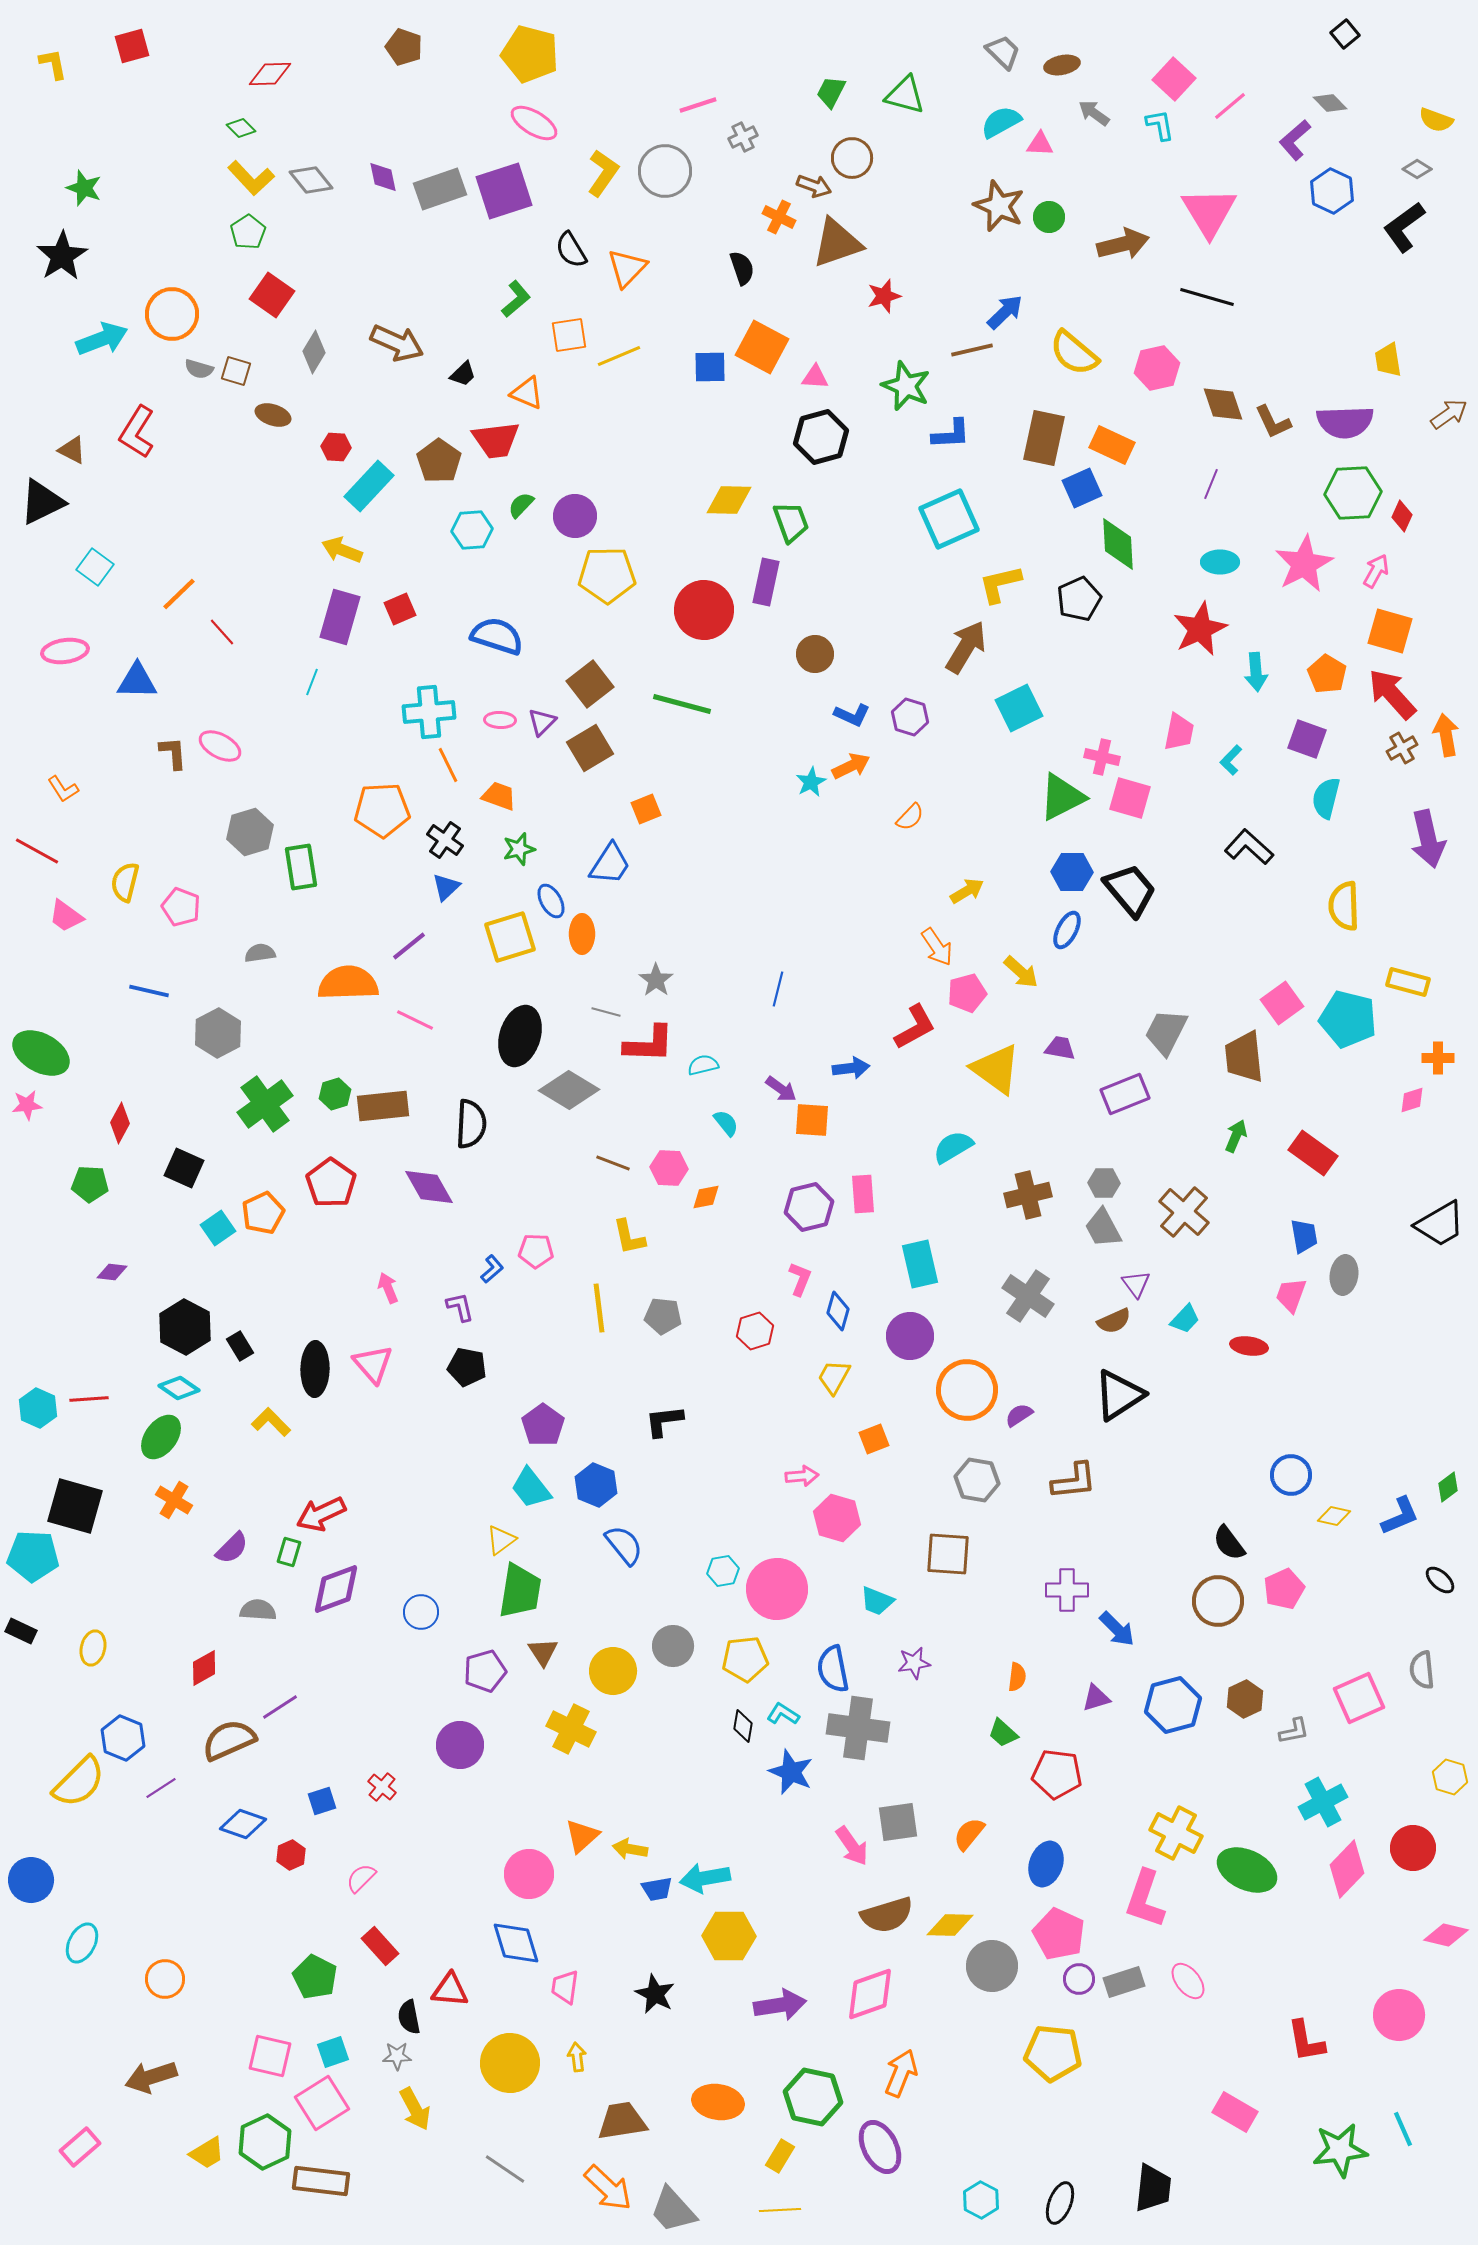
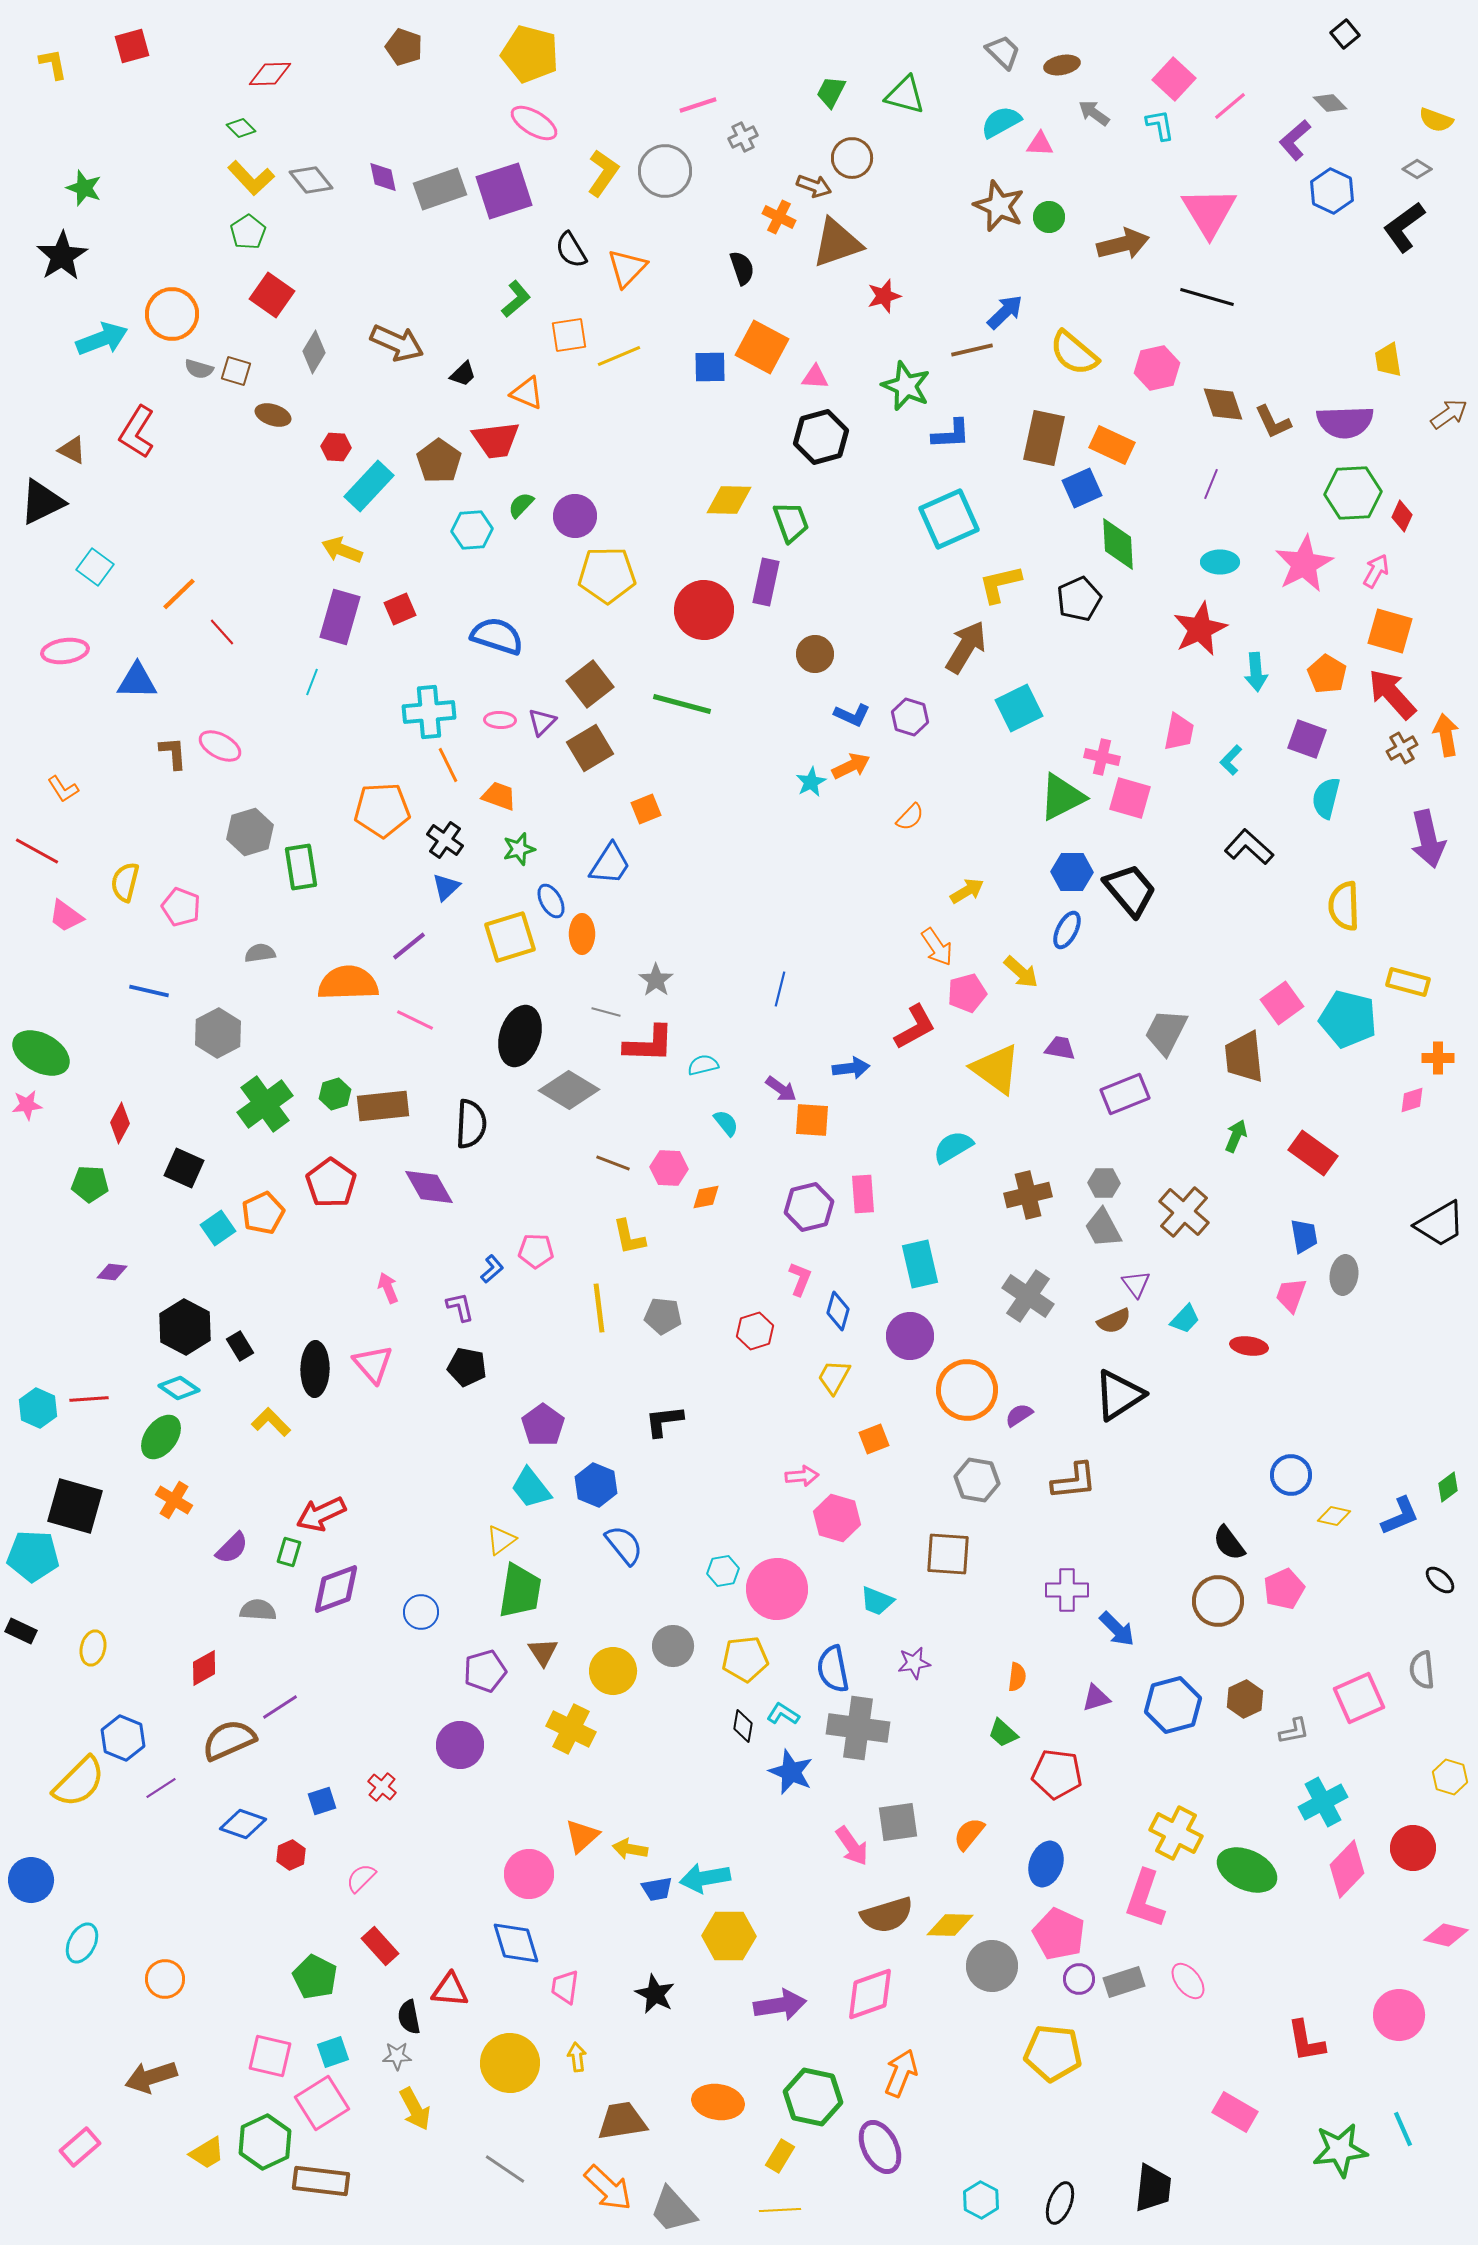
blue line at (778, 989): moved 2 px right
